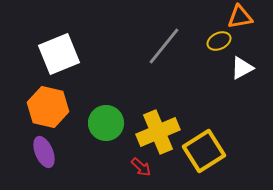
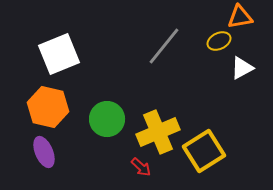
green circle: moved 1 px right, 4 px up
